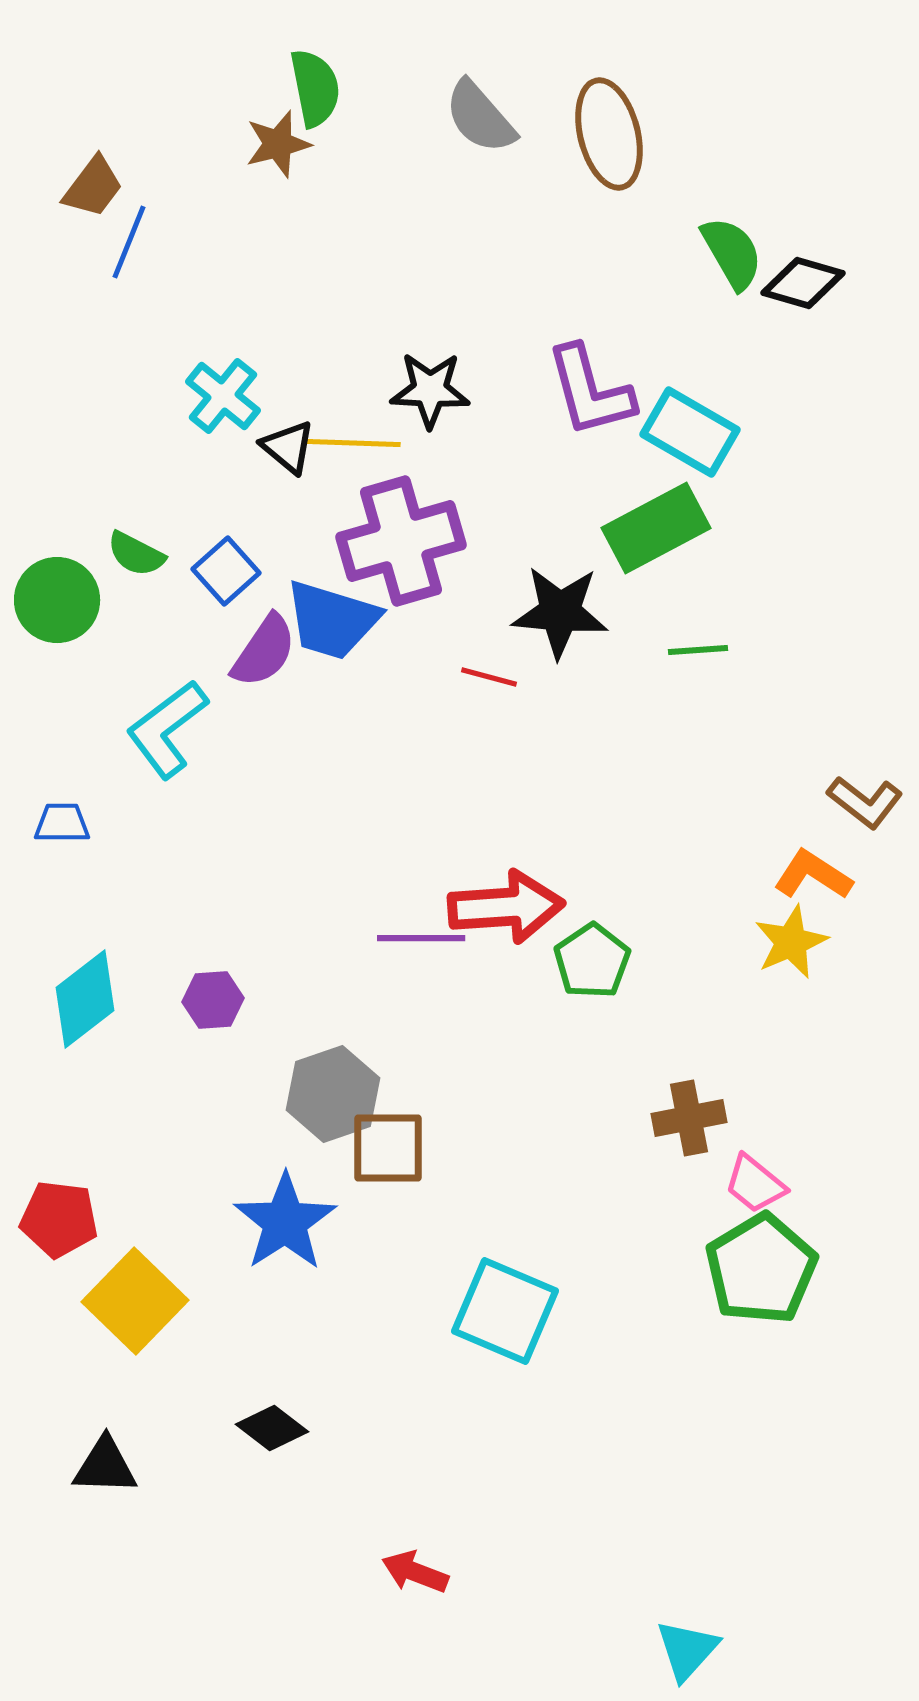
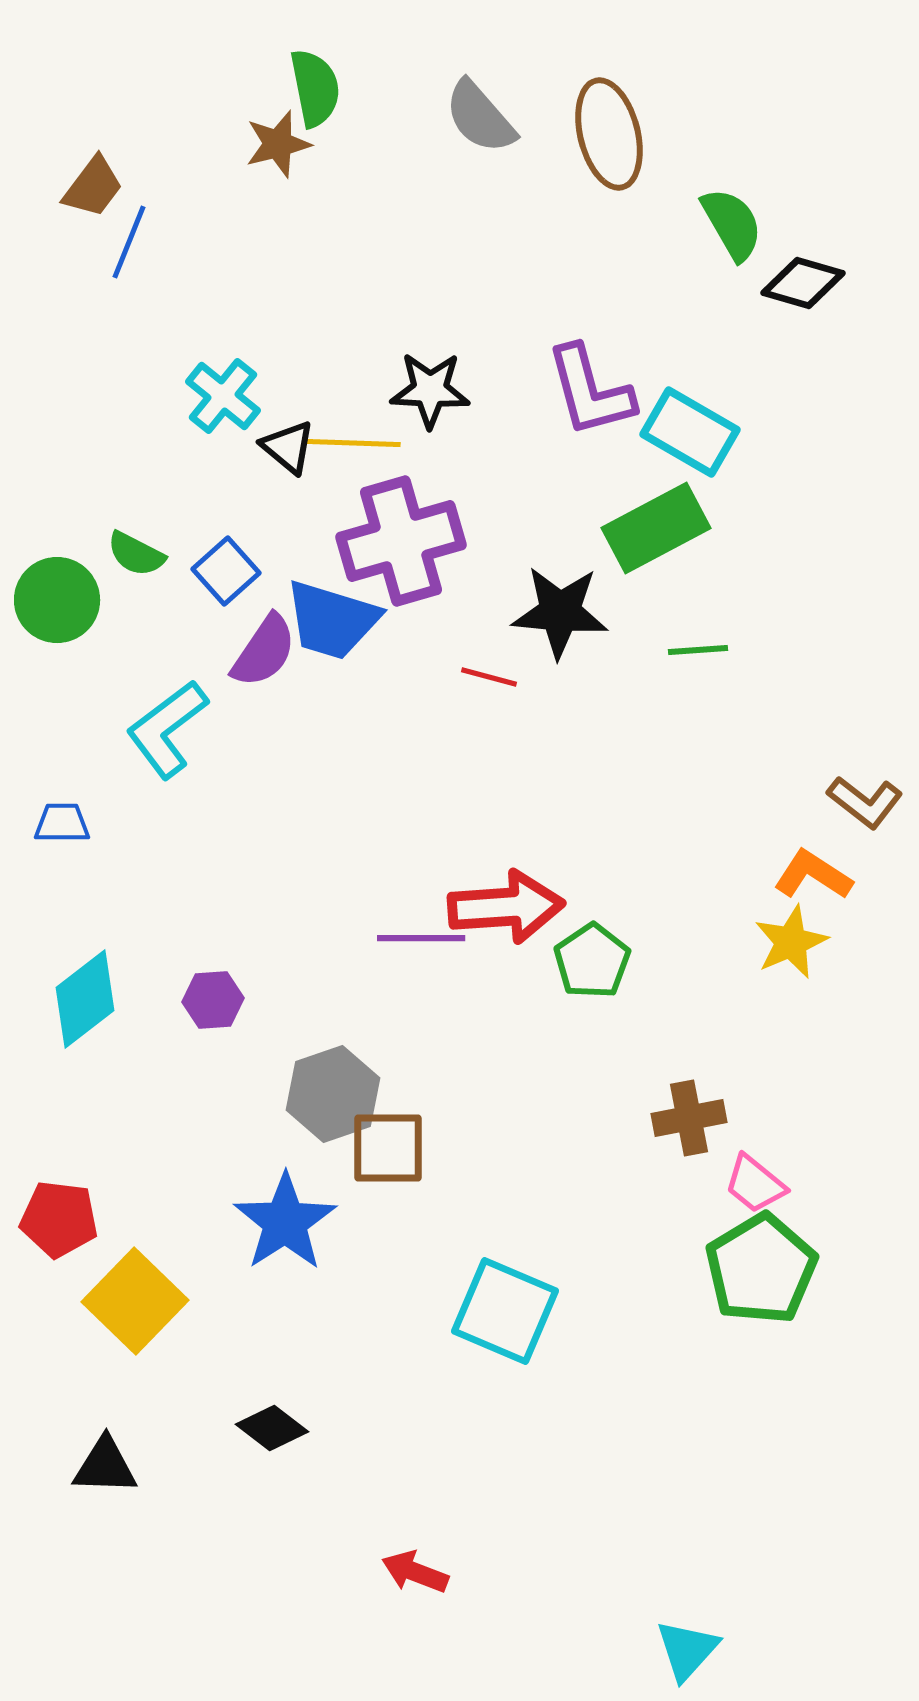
green semicircle at (732, 253): moved 29 px up
